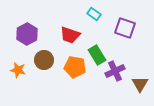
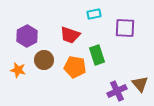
cyan rectangle: rotated 48 degrees counterclockwise
purple square: rotated 15 degrees counterclockwise
purple hexagon: moved 2 px down
green rectangle: rotated 12 degrees clockwise
purple cross: moved 2 px right, 20 px down
brown triangle: rotated 12 degrees counterclockwise
